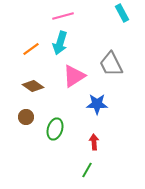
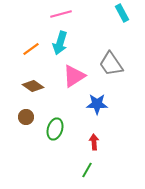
pink line: moved 2 px left, 2 px up
gray trapezoid: rotated 8 degrees counterclockwise
